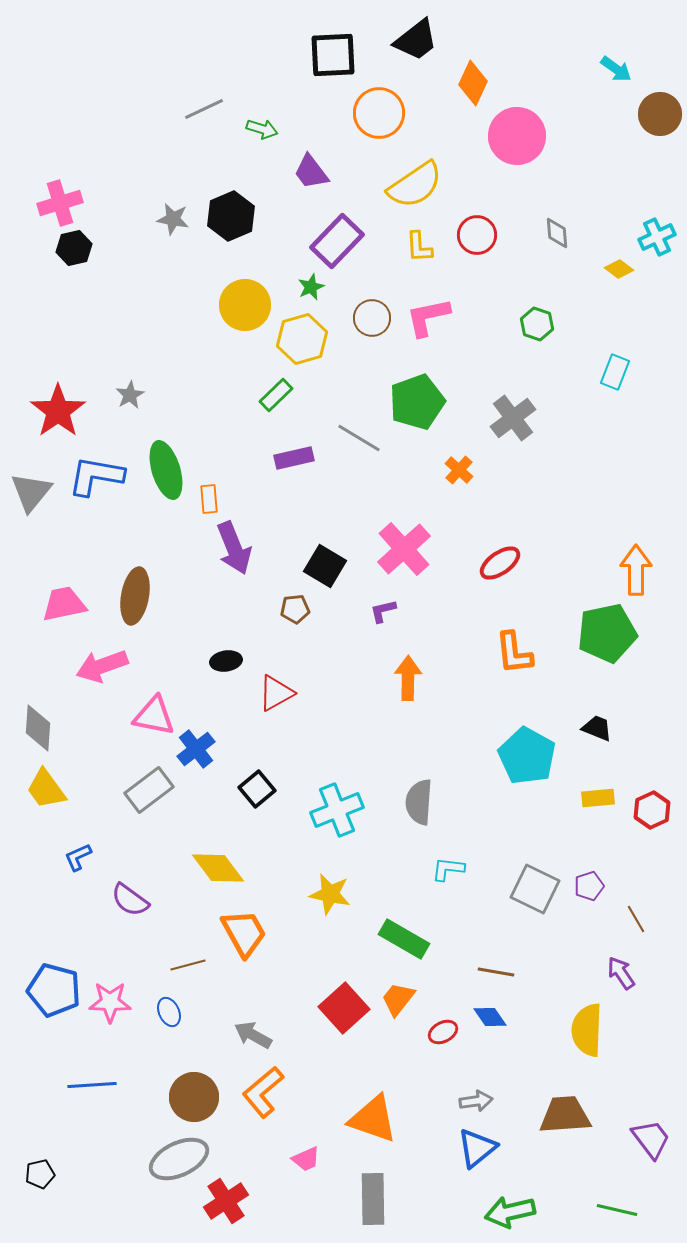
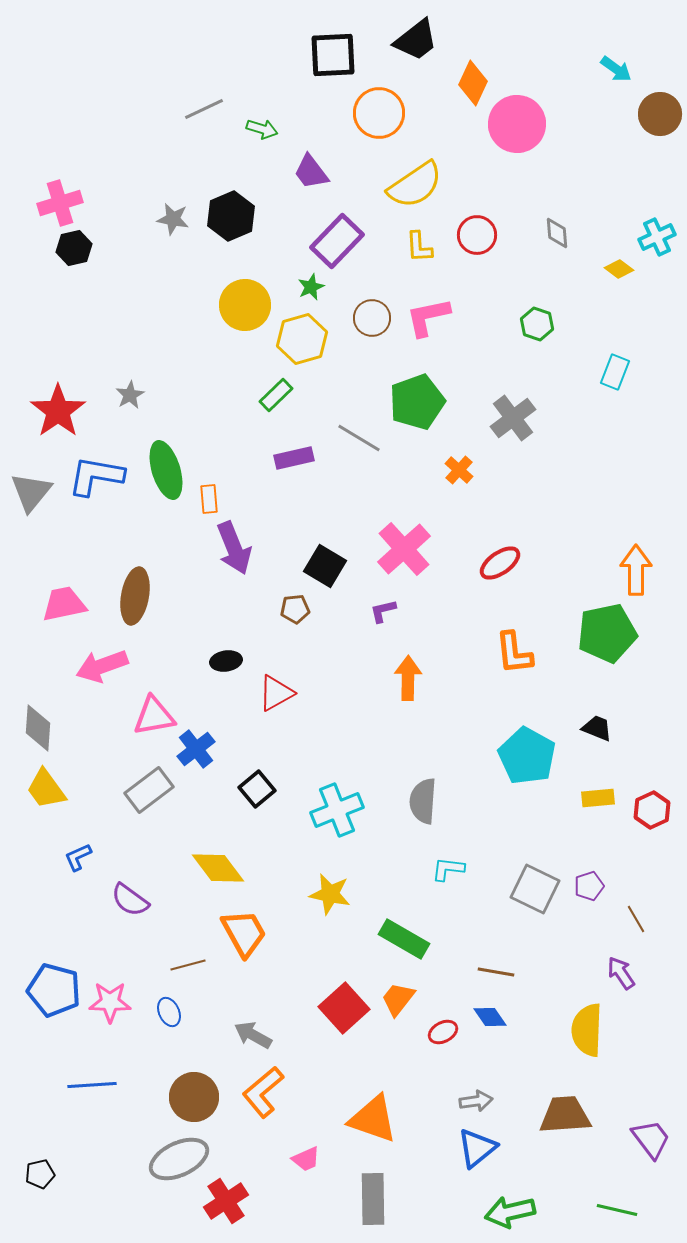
pink circle at (517, 136): moved 12 px up
pink triangle at (154, 716): rotated 21 degrees counterclockwise
gray semicircle at (419, 802): moved 4 px right, 1 px up
